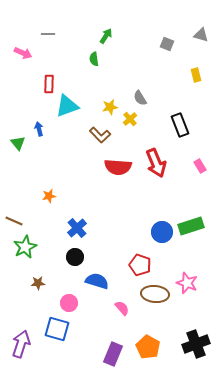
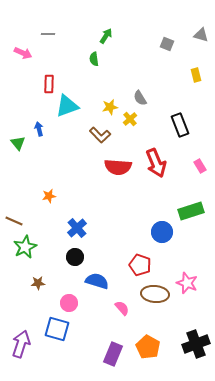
green rectangle: moved 15 px up
